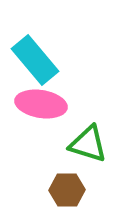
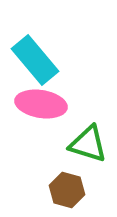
brown hexagon: rotated 16 degrees clockwise
